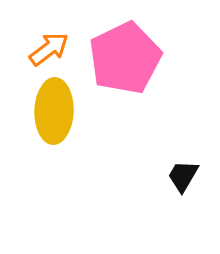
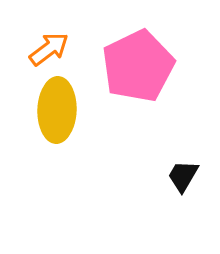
pink pentagon: moved 13 px right, 8 px down
yellow ellipse: moved 3 px right, 1 px up
